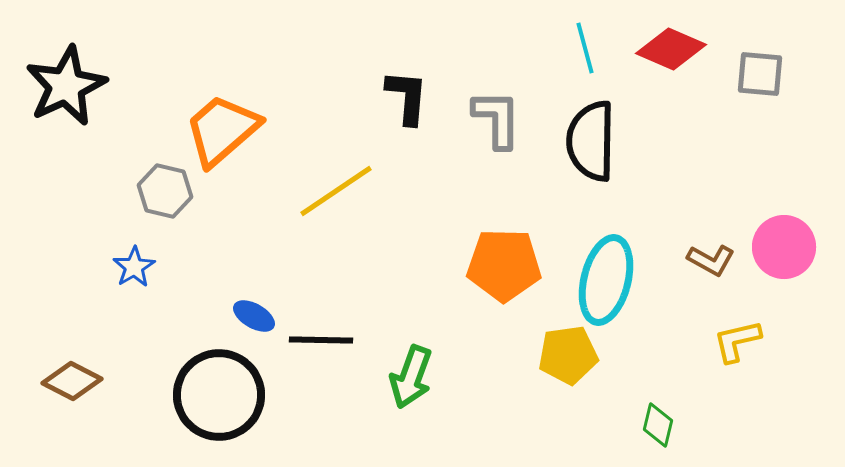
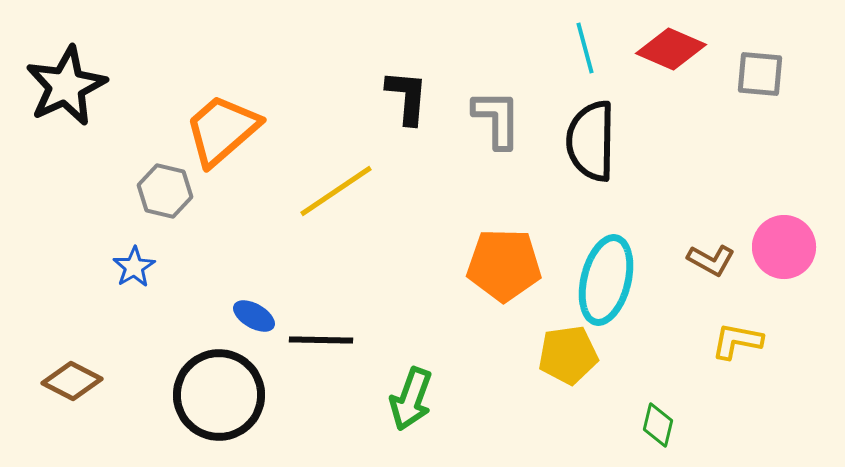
yellow L-shape: rotated 24 degrees clockwise
green arrow: moved 22 px down
